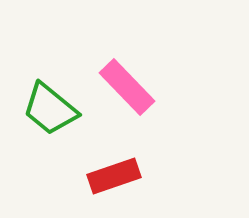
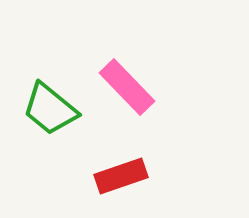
red rectangle: moved 7 px right
